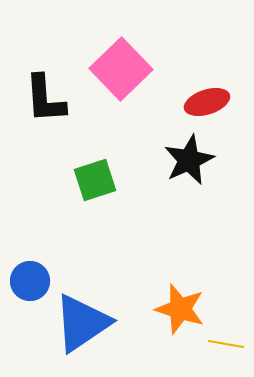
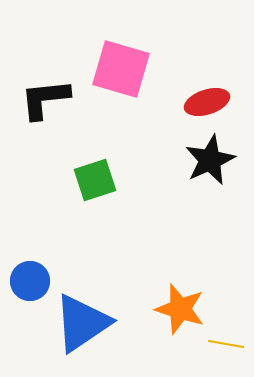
pink square: rotated 30 degrees counterclockwise
black L-shape: rotated 88 degrees clockwise
black star: moved 21 px right
